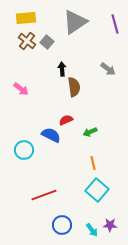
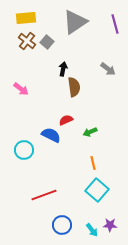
black arrow: moved 1 px right; rotated 16 degrees clockwise
